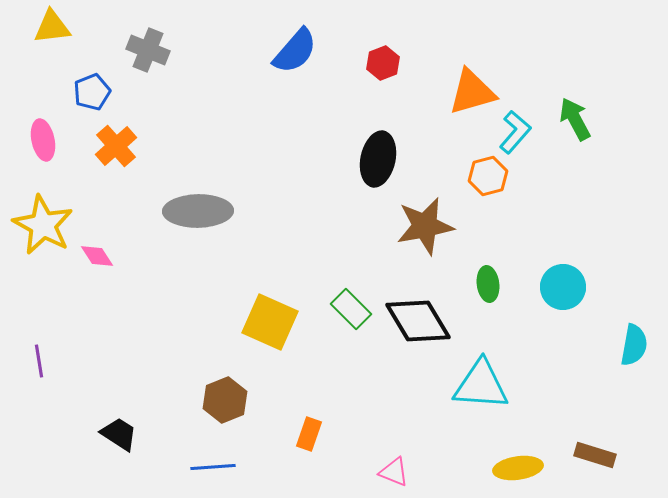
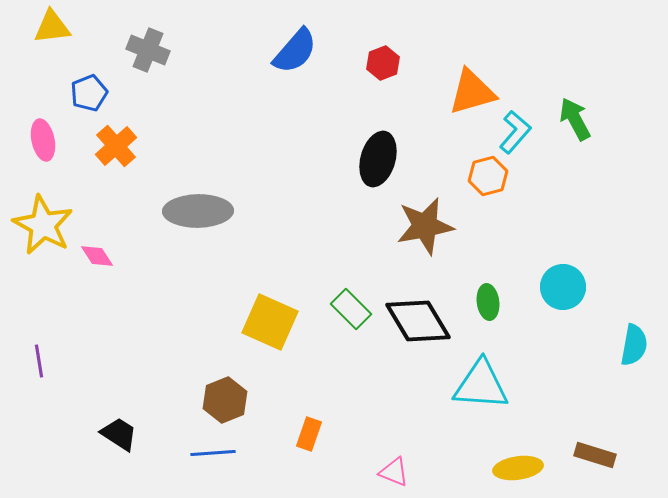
blue pentagon: moved 3 px left, 1 px down
black ellipse: rotated 4 degrees clockwise
green ellipse: moved 18 px down
blue line: moved 14 px up
